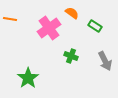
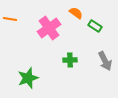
orange semicircle: moved 4 px right
green cross: moved 1 px left, 4 px down; rotated 24 degrees counterclockwise
green star: rotated 15 degrees clockwise
